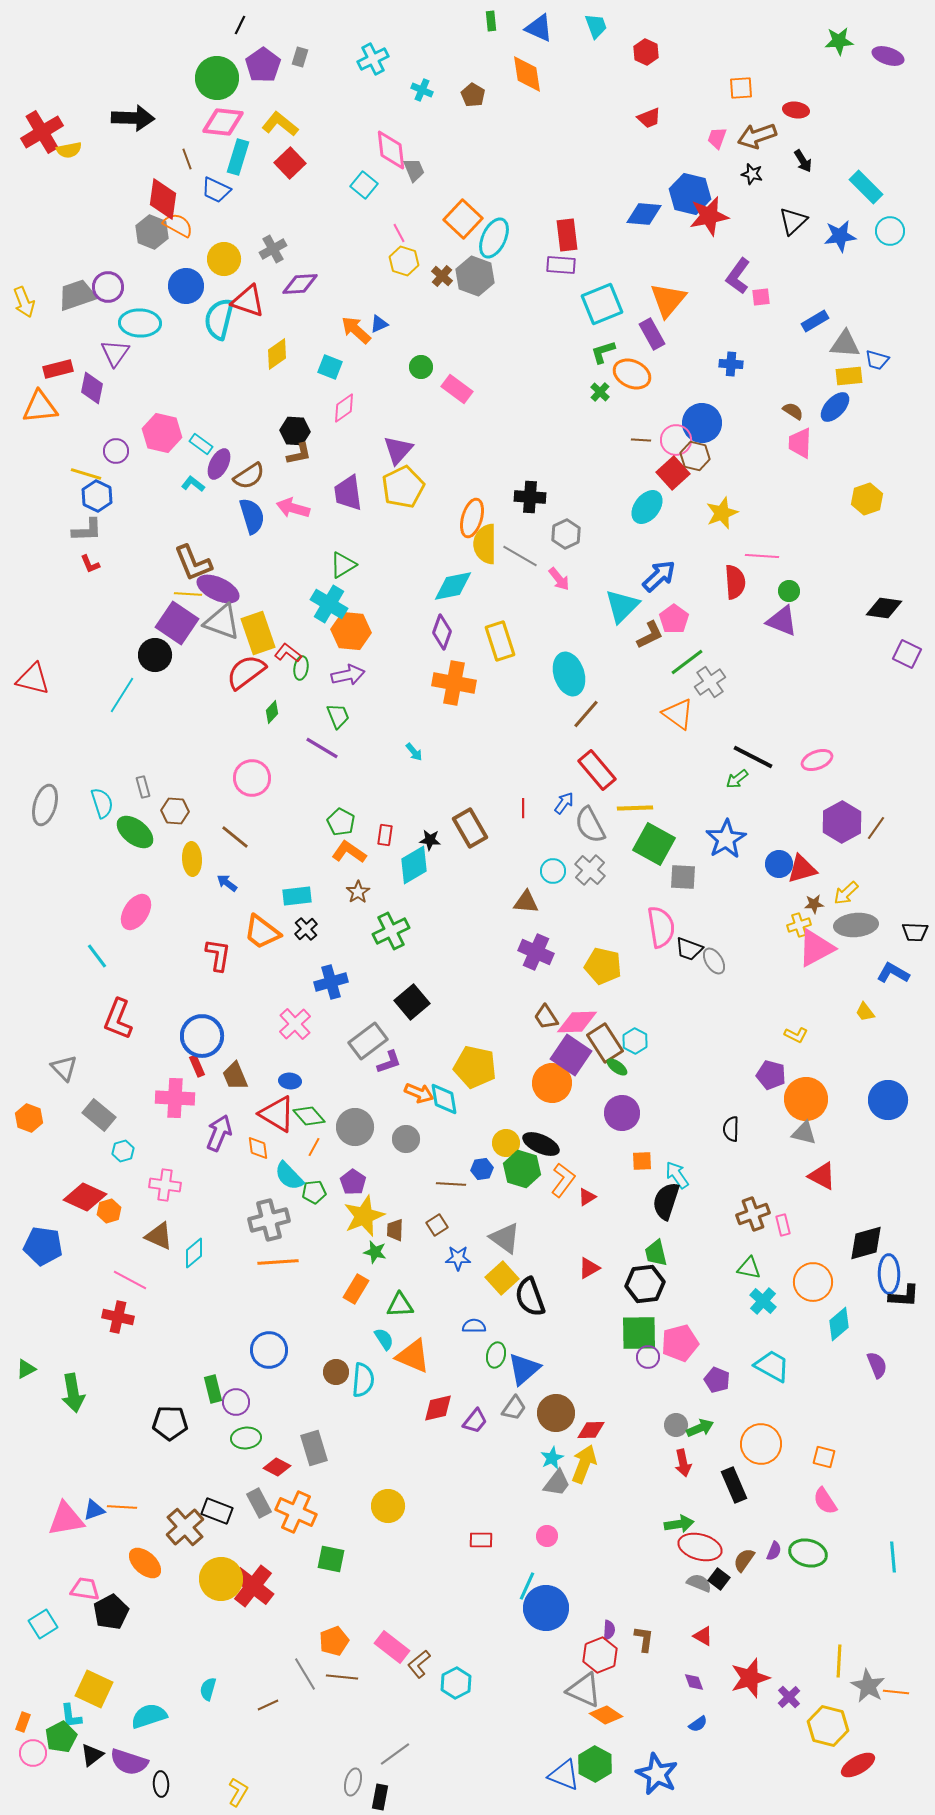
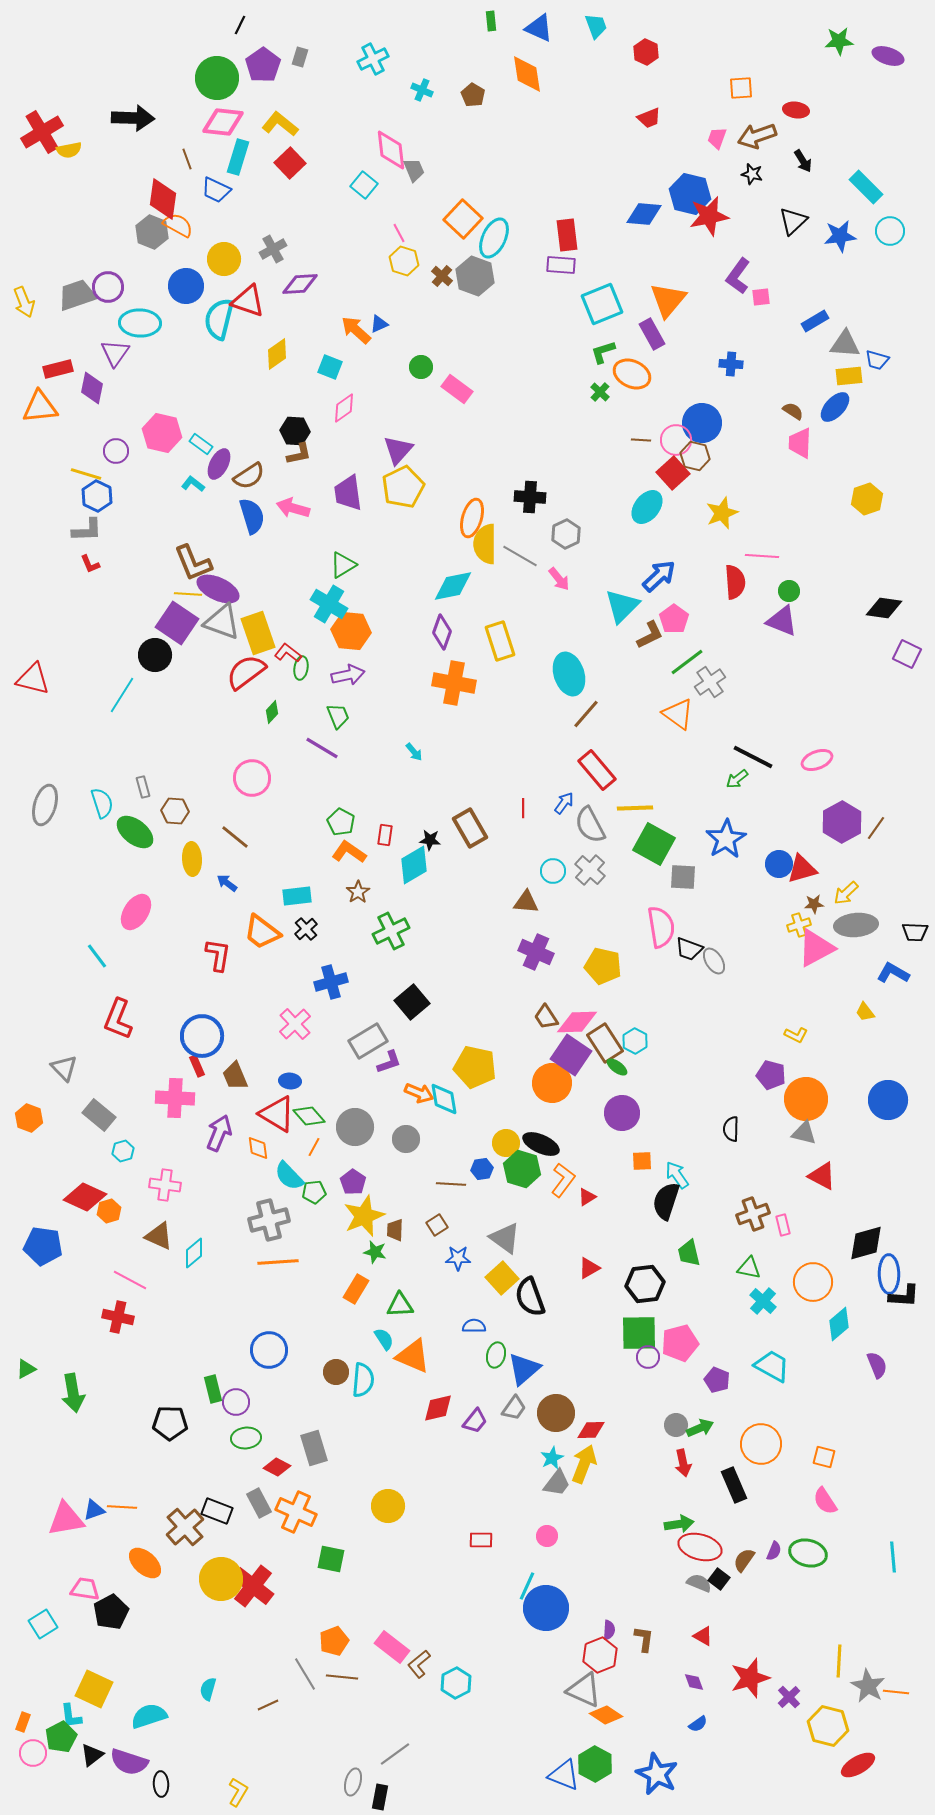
gray rectangle at (368, 1041): rotated 6 degrees clockwise
green trapezoid at (656, 1253): moved 33 px right
